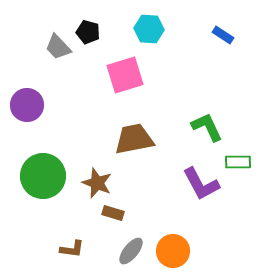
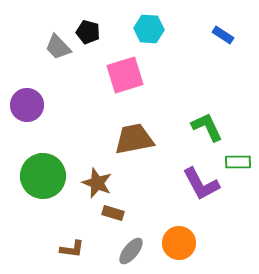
orange circle: moved 6 px right, 8 px up
